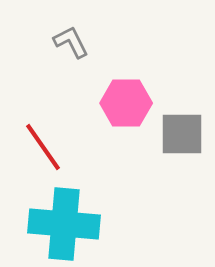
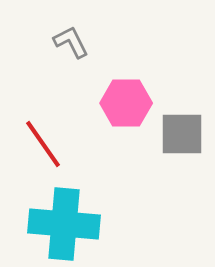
red line: moved 3 px up
